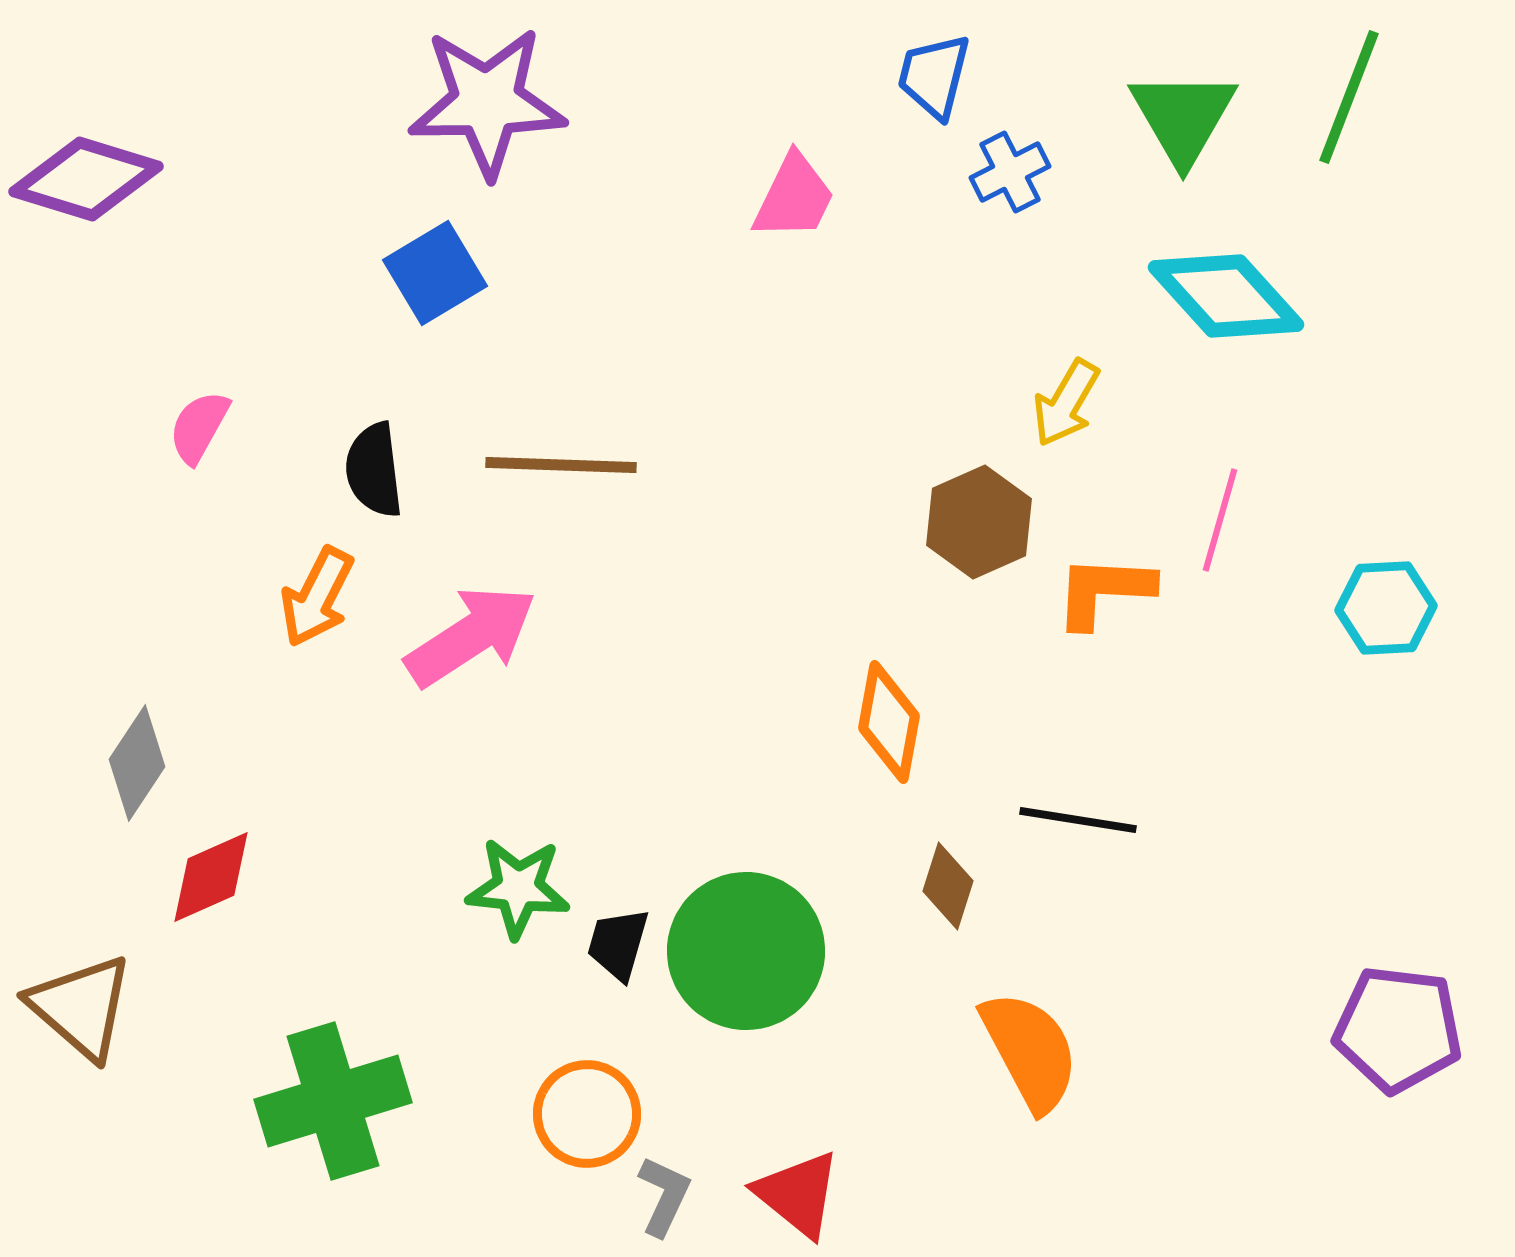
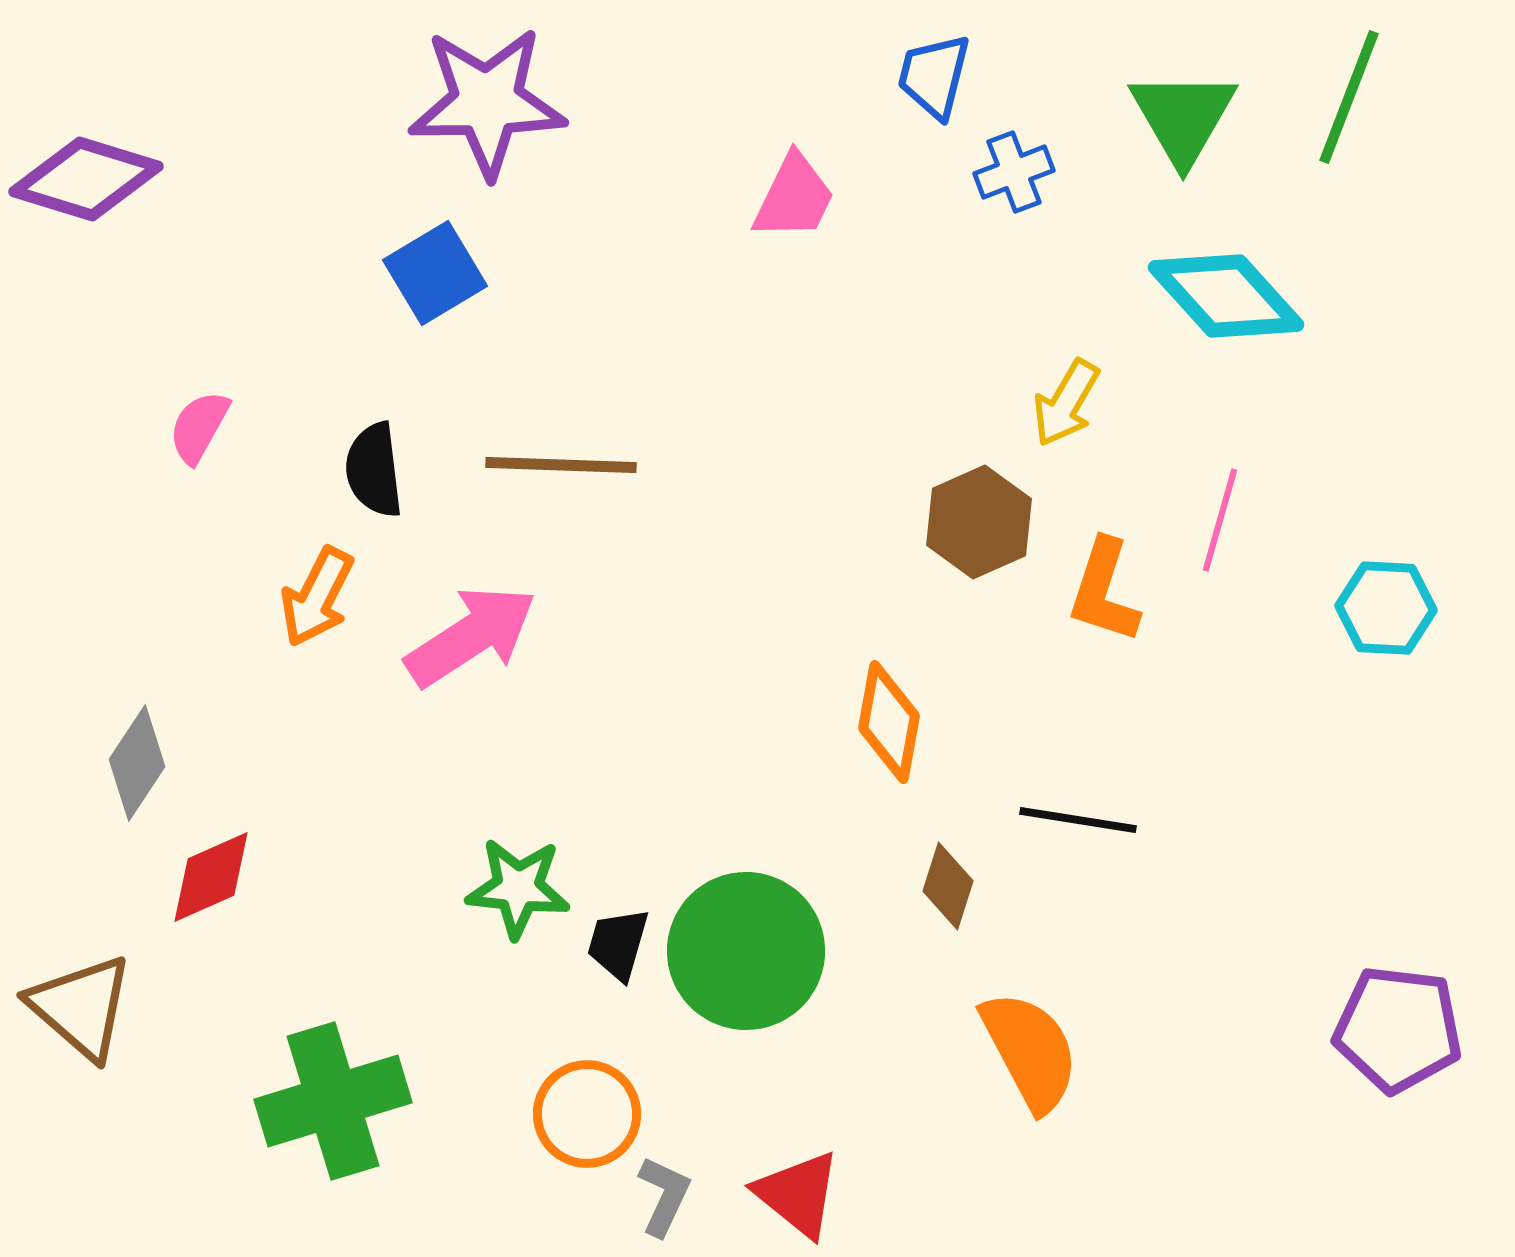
blue cross: moved 4 px right; rotated 6 degrees clockwise
orange L-shape: rotated 75 degrees counterclockwise
cyan hexagon: rotated 6 degrees clockwise
